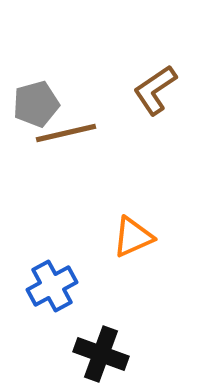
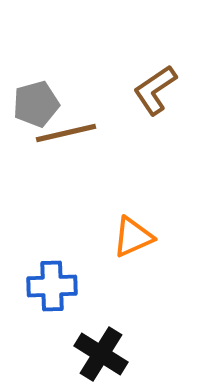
blue cross: rotated 27 degrees clockwise
black cross: rotated 12 degrees clockwise
